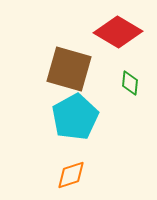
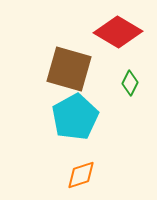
green diamond: rotated 20 degrees clockwise
orange diamond: moved 10 px right
